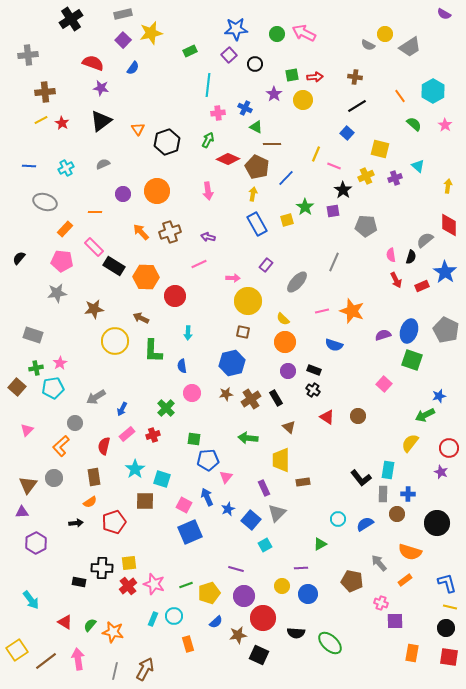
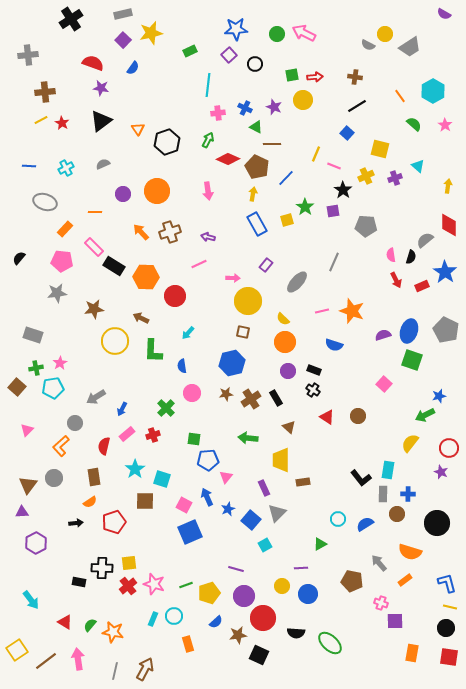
purple star at (274, 94): moved 13 px down; rotated 14 degrees counterclockwise
cyan arrow at (188, 333): rotated 40 degrees clockwise
